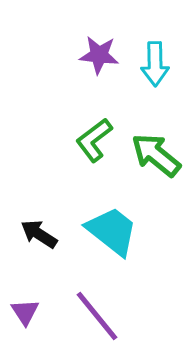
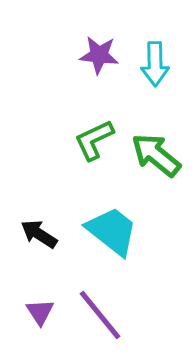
green L-shape: rotated 12 degrees clockwise
purple triangle: moved 15 px right
purple line: moved 3 px right, 1 px up
